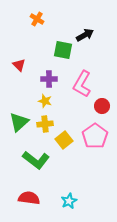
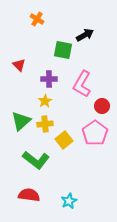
yellow star: rotated 24 degrees clockwise
green triangle: moved 2 px right, 1 px up
pink pentagon: moved 3 px up
red semicircle: moved 3 px up
